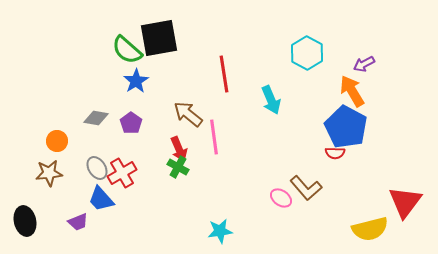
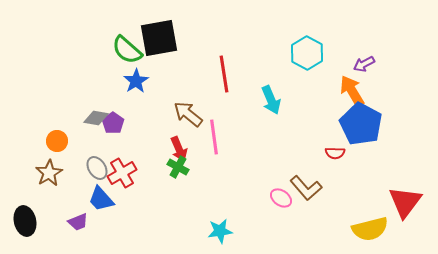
purple pentagon: moved 18 px left
blue pentagon: moved 15 px right, 3 px up
brown star: rotated 24 degrees counterclockwise
